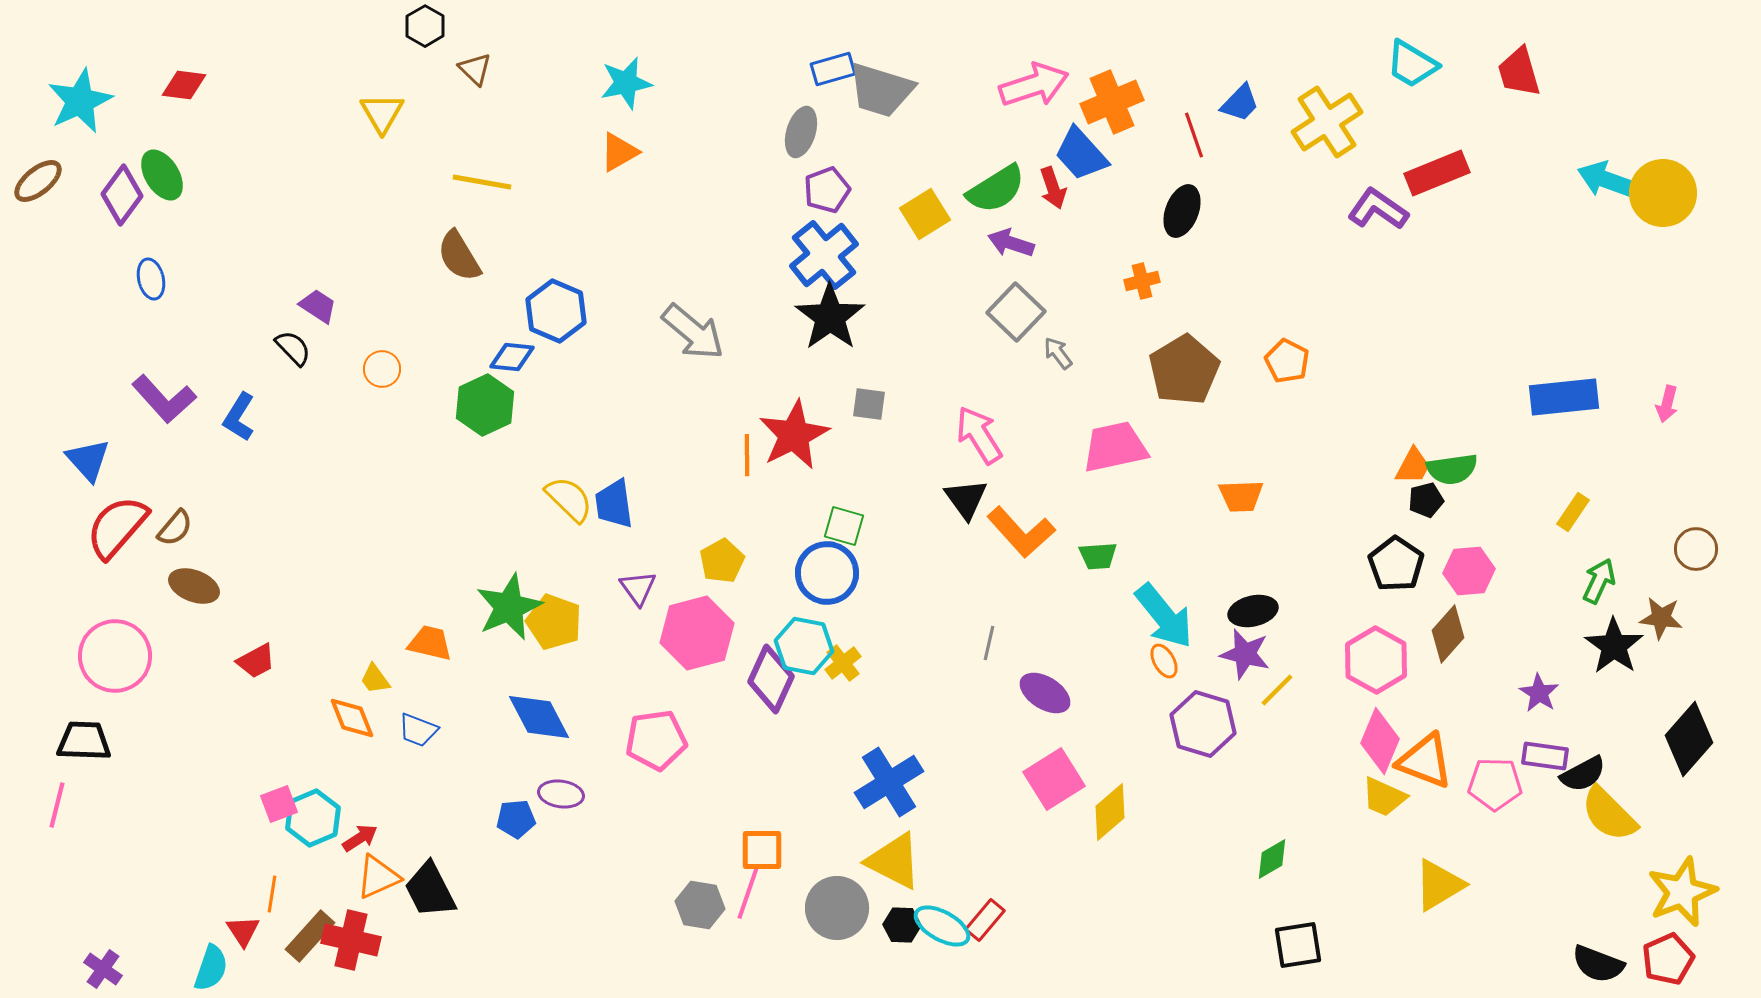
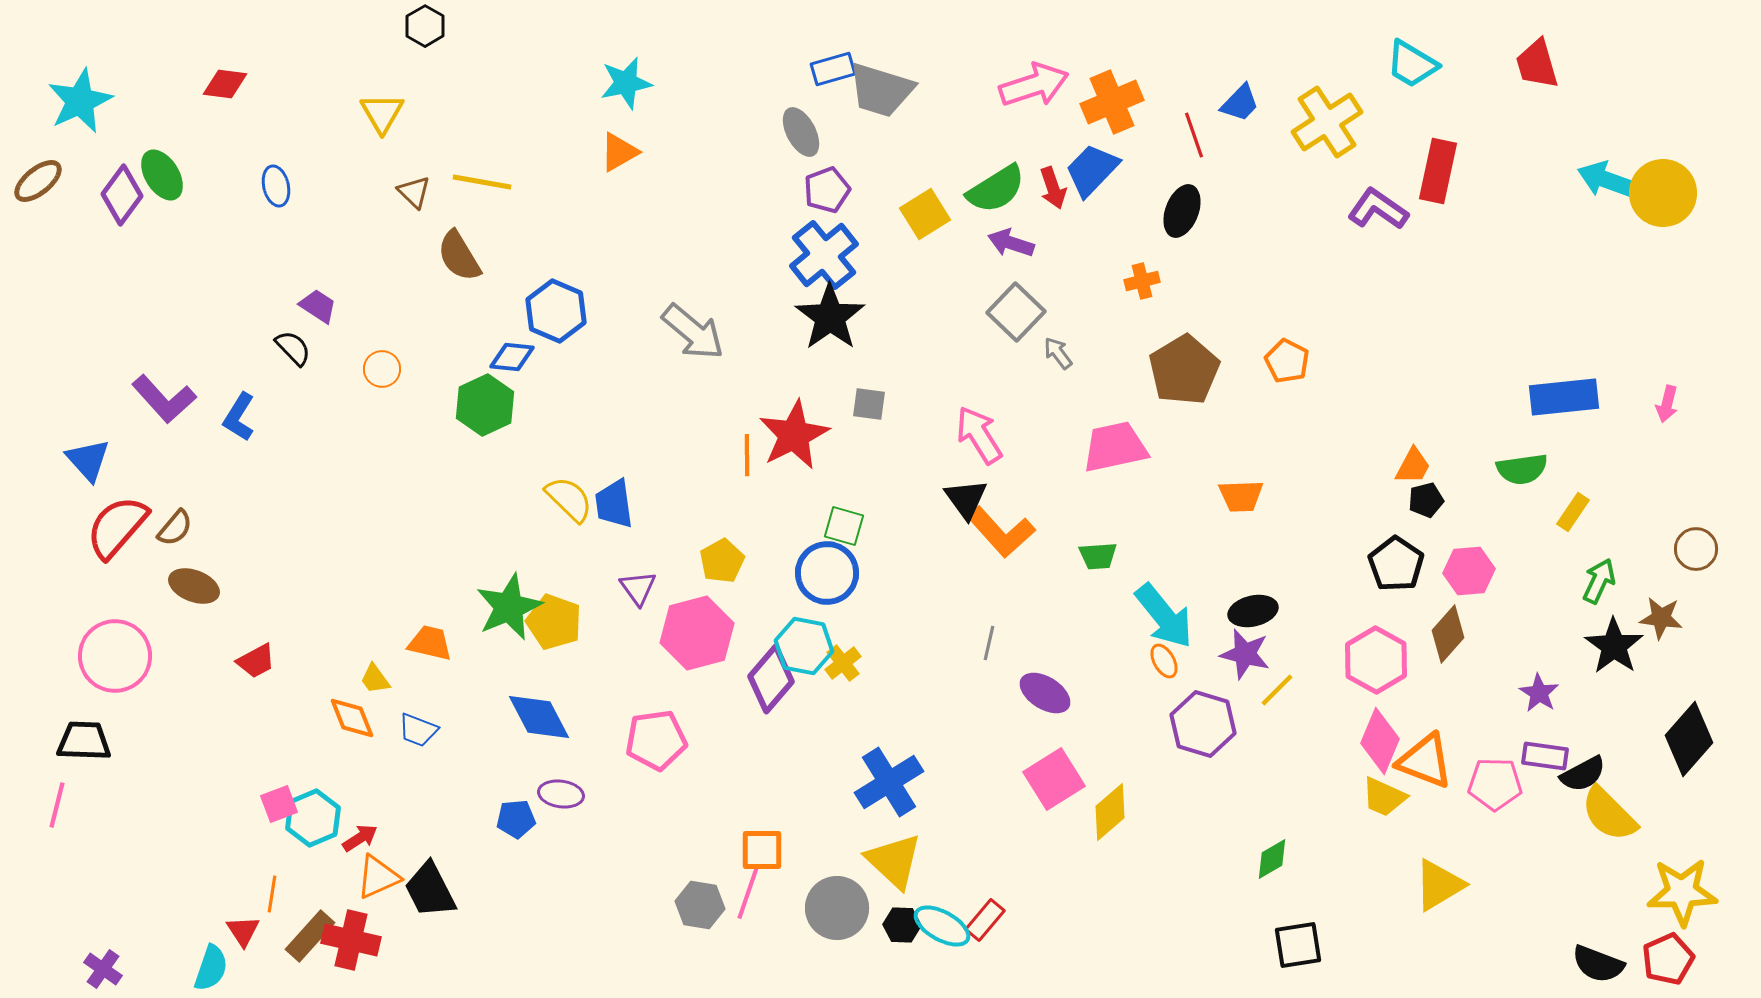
brown triangle at (475, 69): moved 61 px left, 123 px down
red trapezoid at (1519, 72): moved 18 px right, 8 px up
red diamond at (184, 85): moved 41 px right, 1 px up
gray ellipse at (801, 132): rotated 45 degrees counterclockwise
blue trapezoid at (1081, 154): moved 11 px right, 16 px down; rotated 86 degrees clockwise
red rectangle at (1437, 173): moved 1 px right, 2 px up; rotated 56 degrees counterclockwise
blue ellipse at (151, 279): moved 125 px right, 93 px up
green semicircle at (1452, 469): moved 70 px right
orange L-shape at (1021, 532): moved 20 px left
purple diamond at (771, 679): rotated 16 degrees clockwise
yellow triangle at (894, 861): rotated 16 degrees clockwise
yellow star at (1682, 892): rotated 20 degrees clockwise
